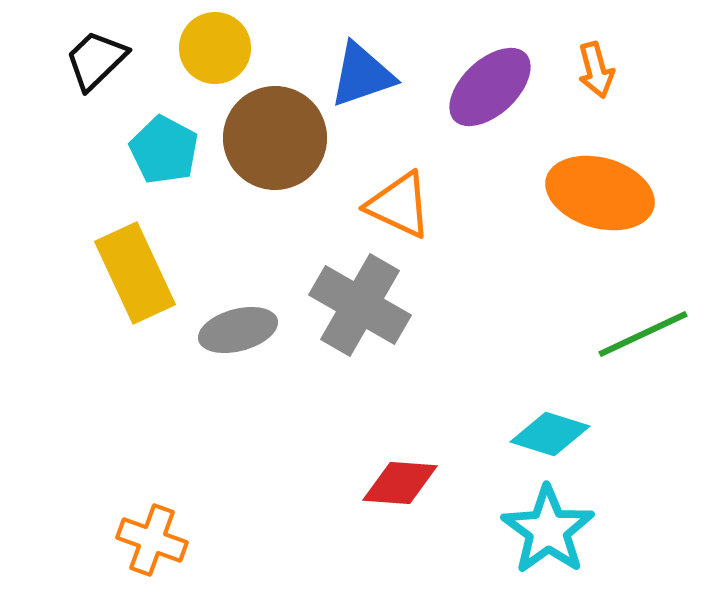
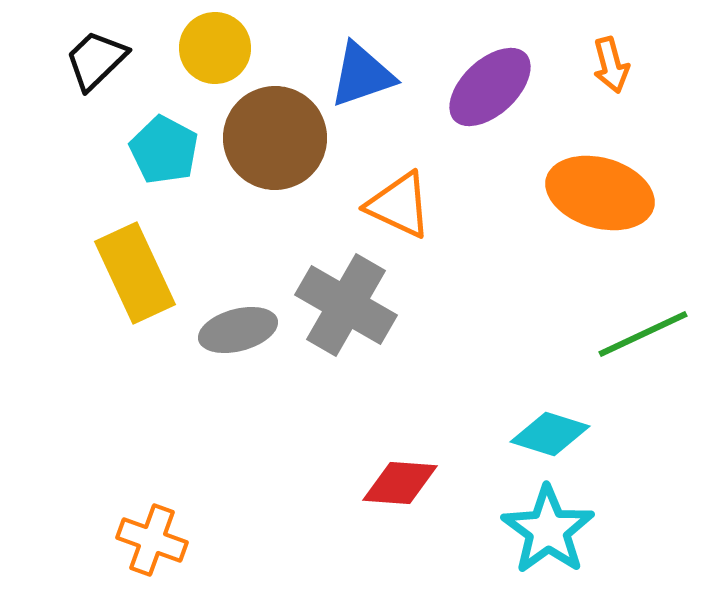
orange arrow: moved 15 px right, 5 px up
gray cross: moved 14 px left
